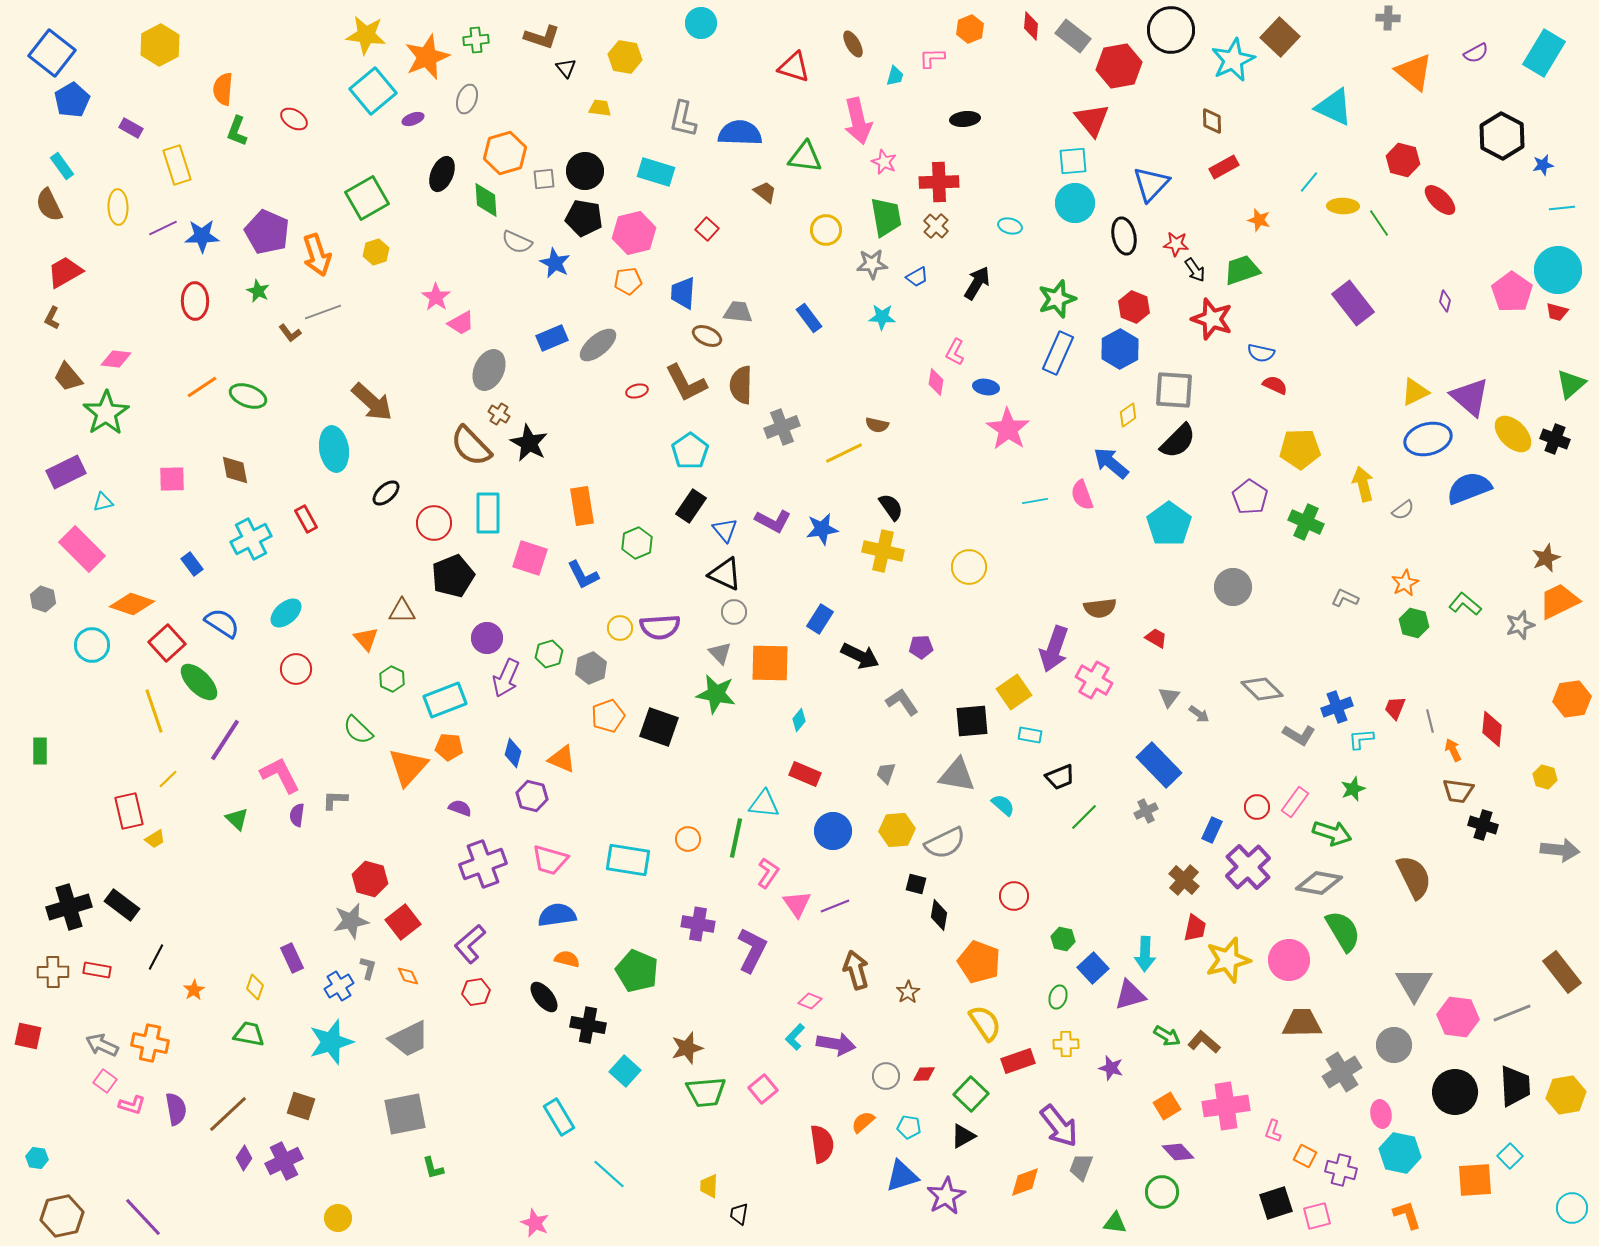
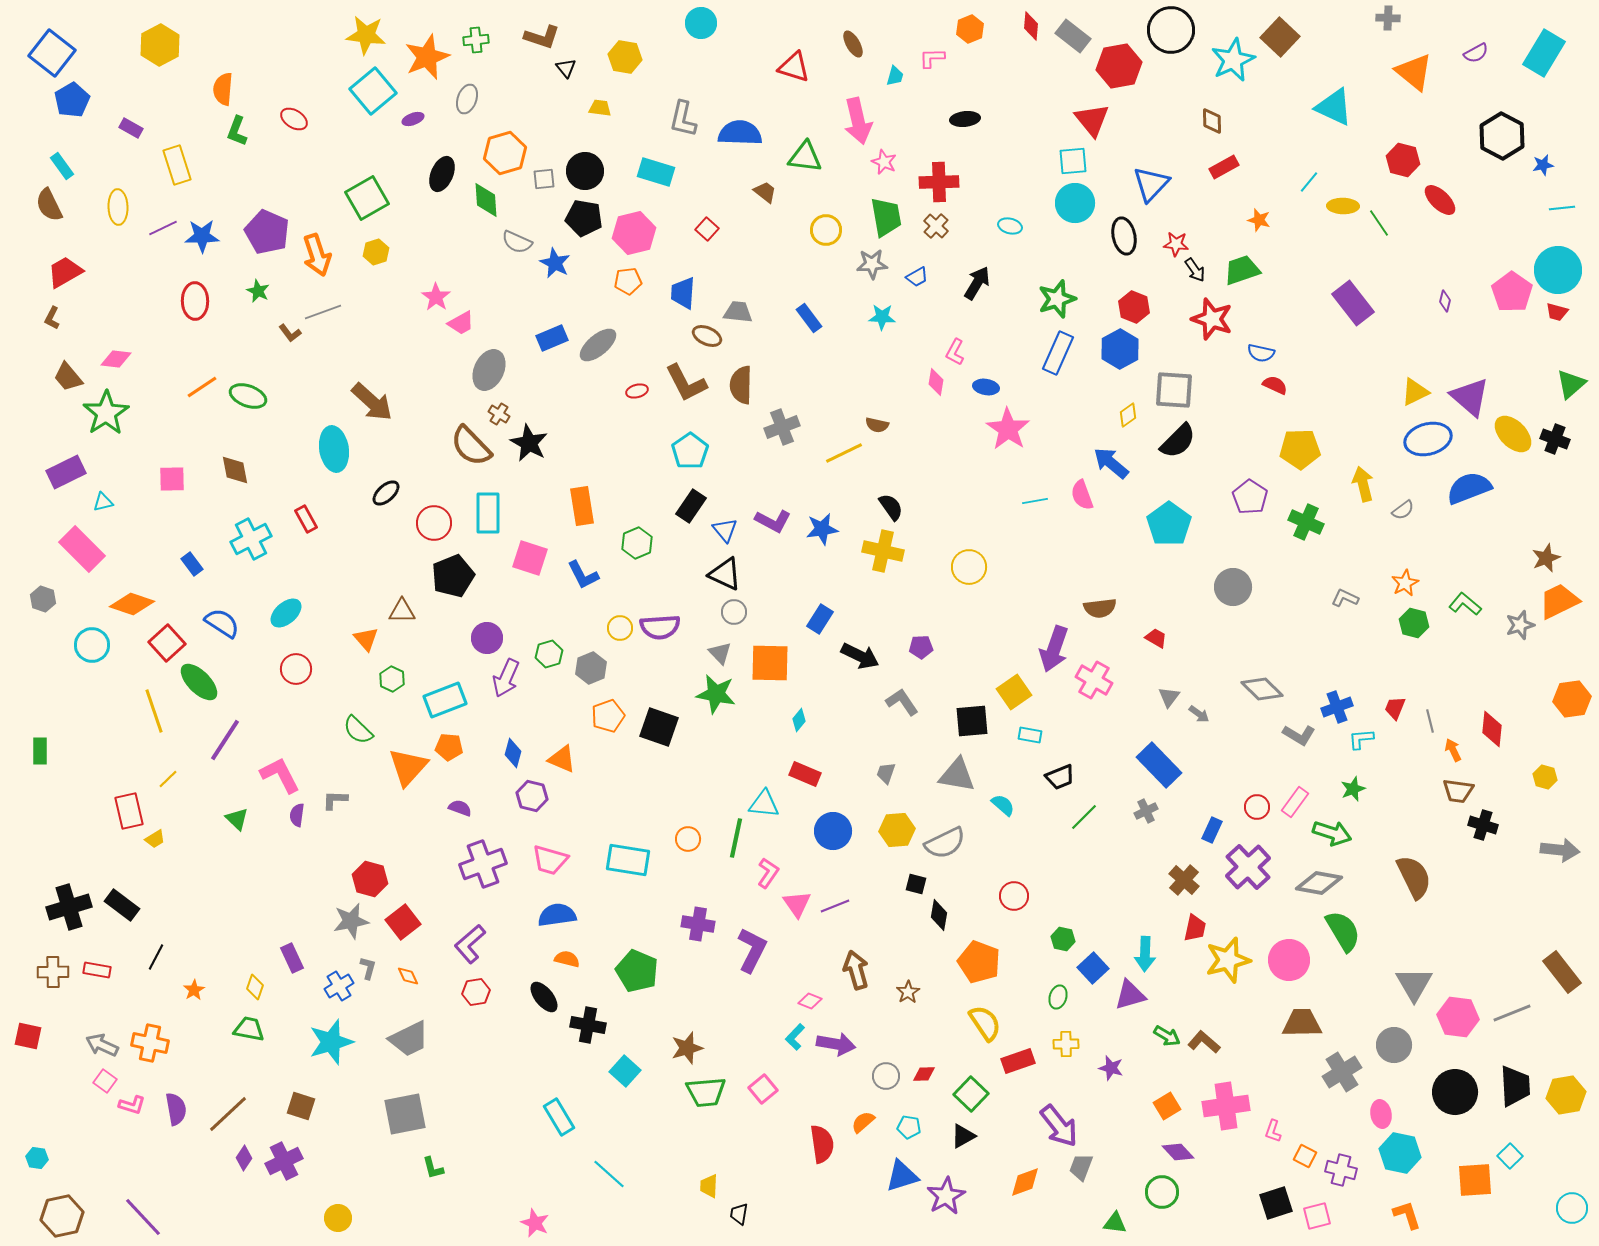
green trapezoid at (249, 1034): moved 5 px up
